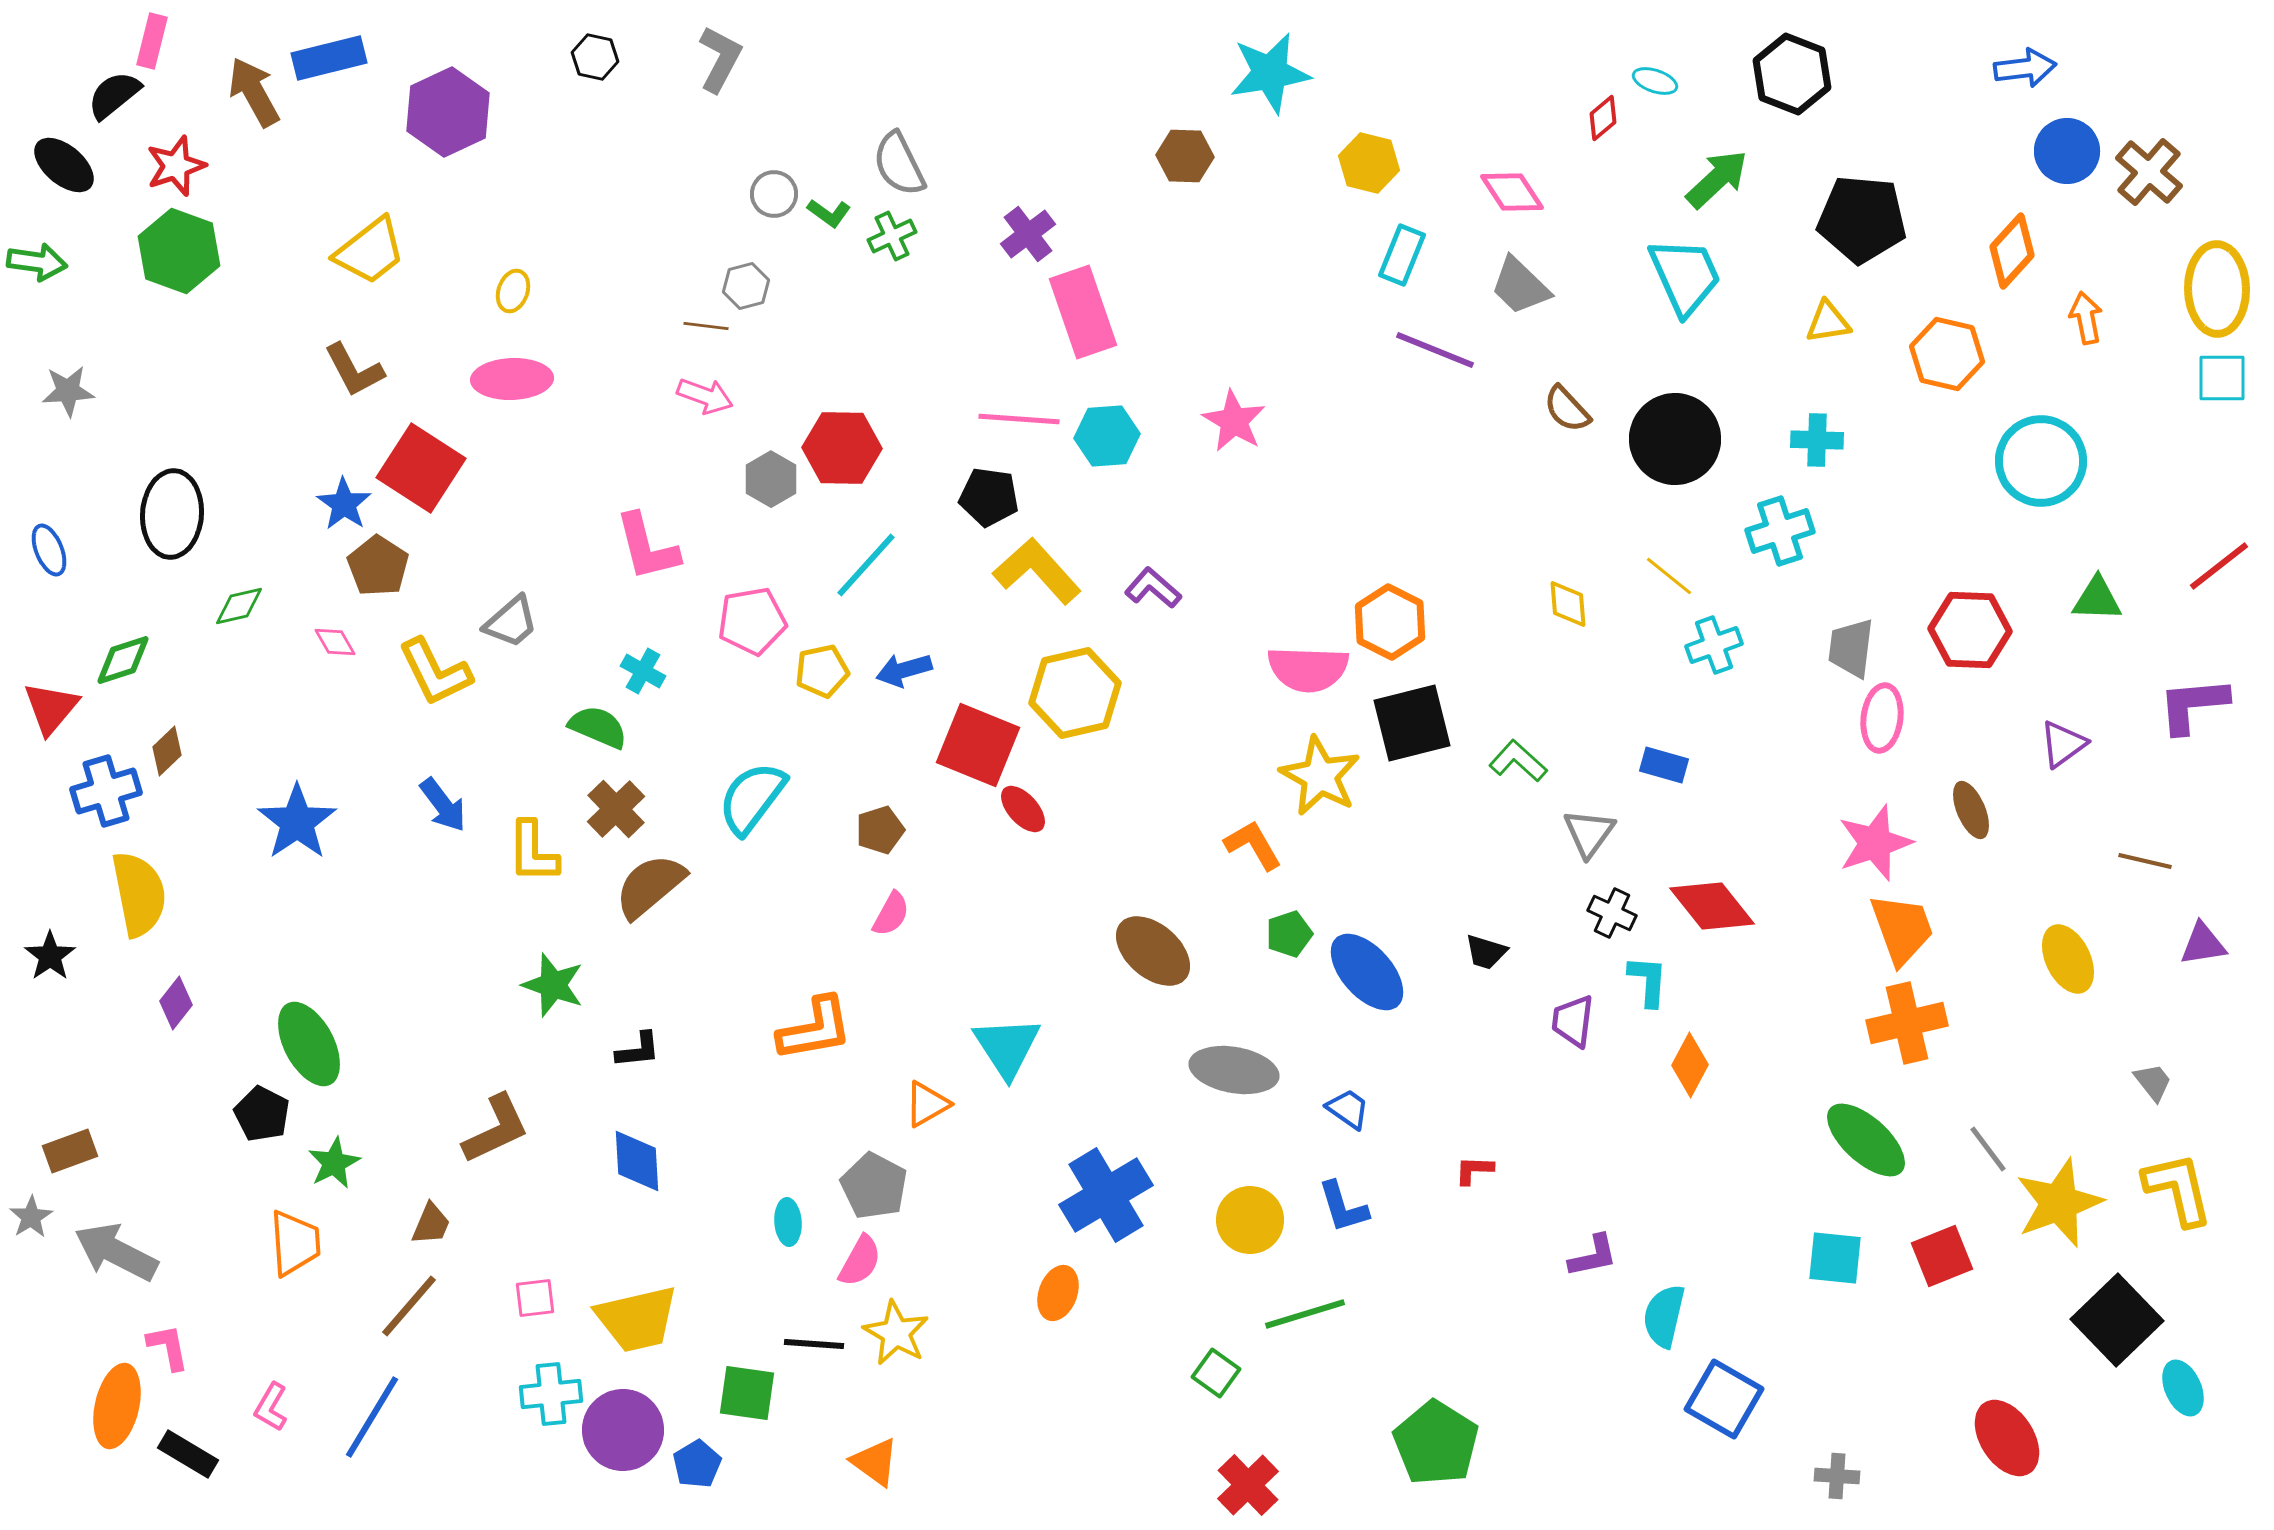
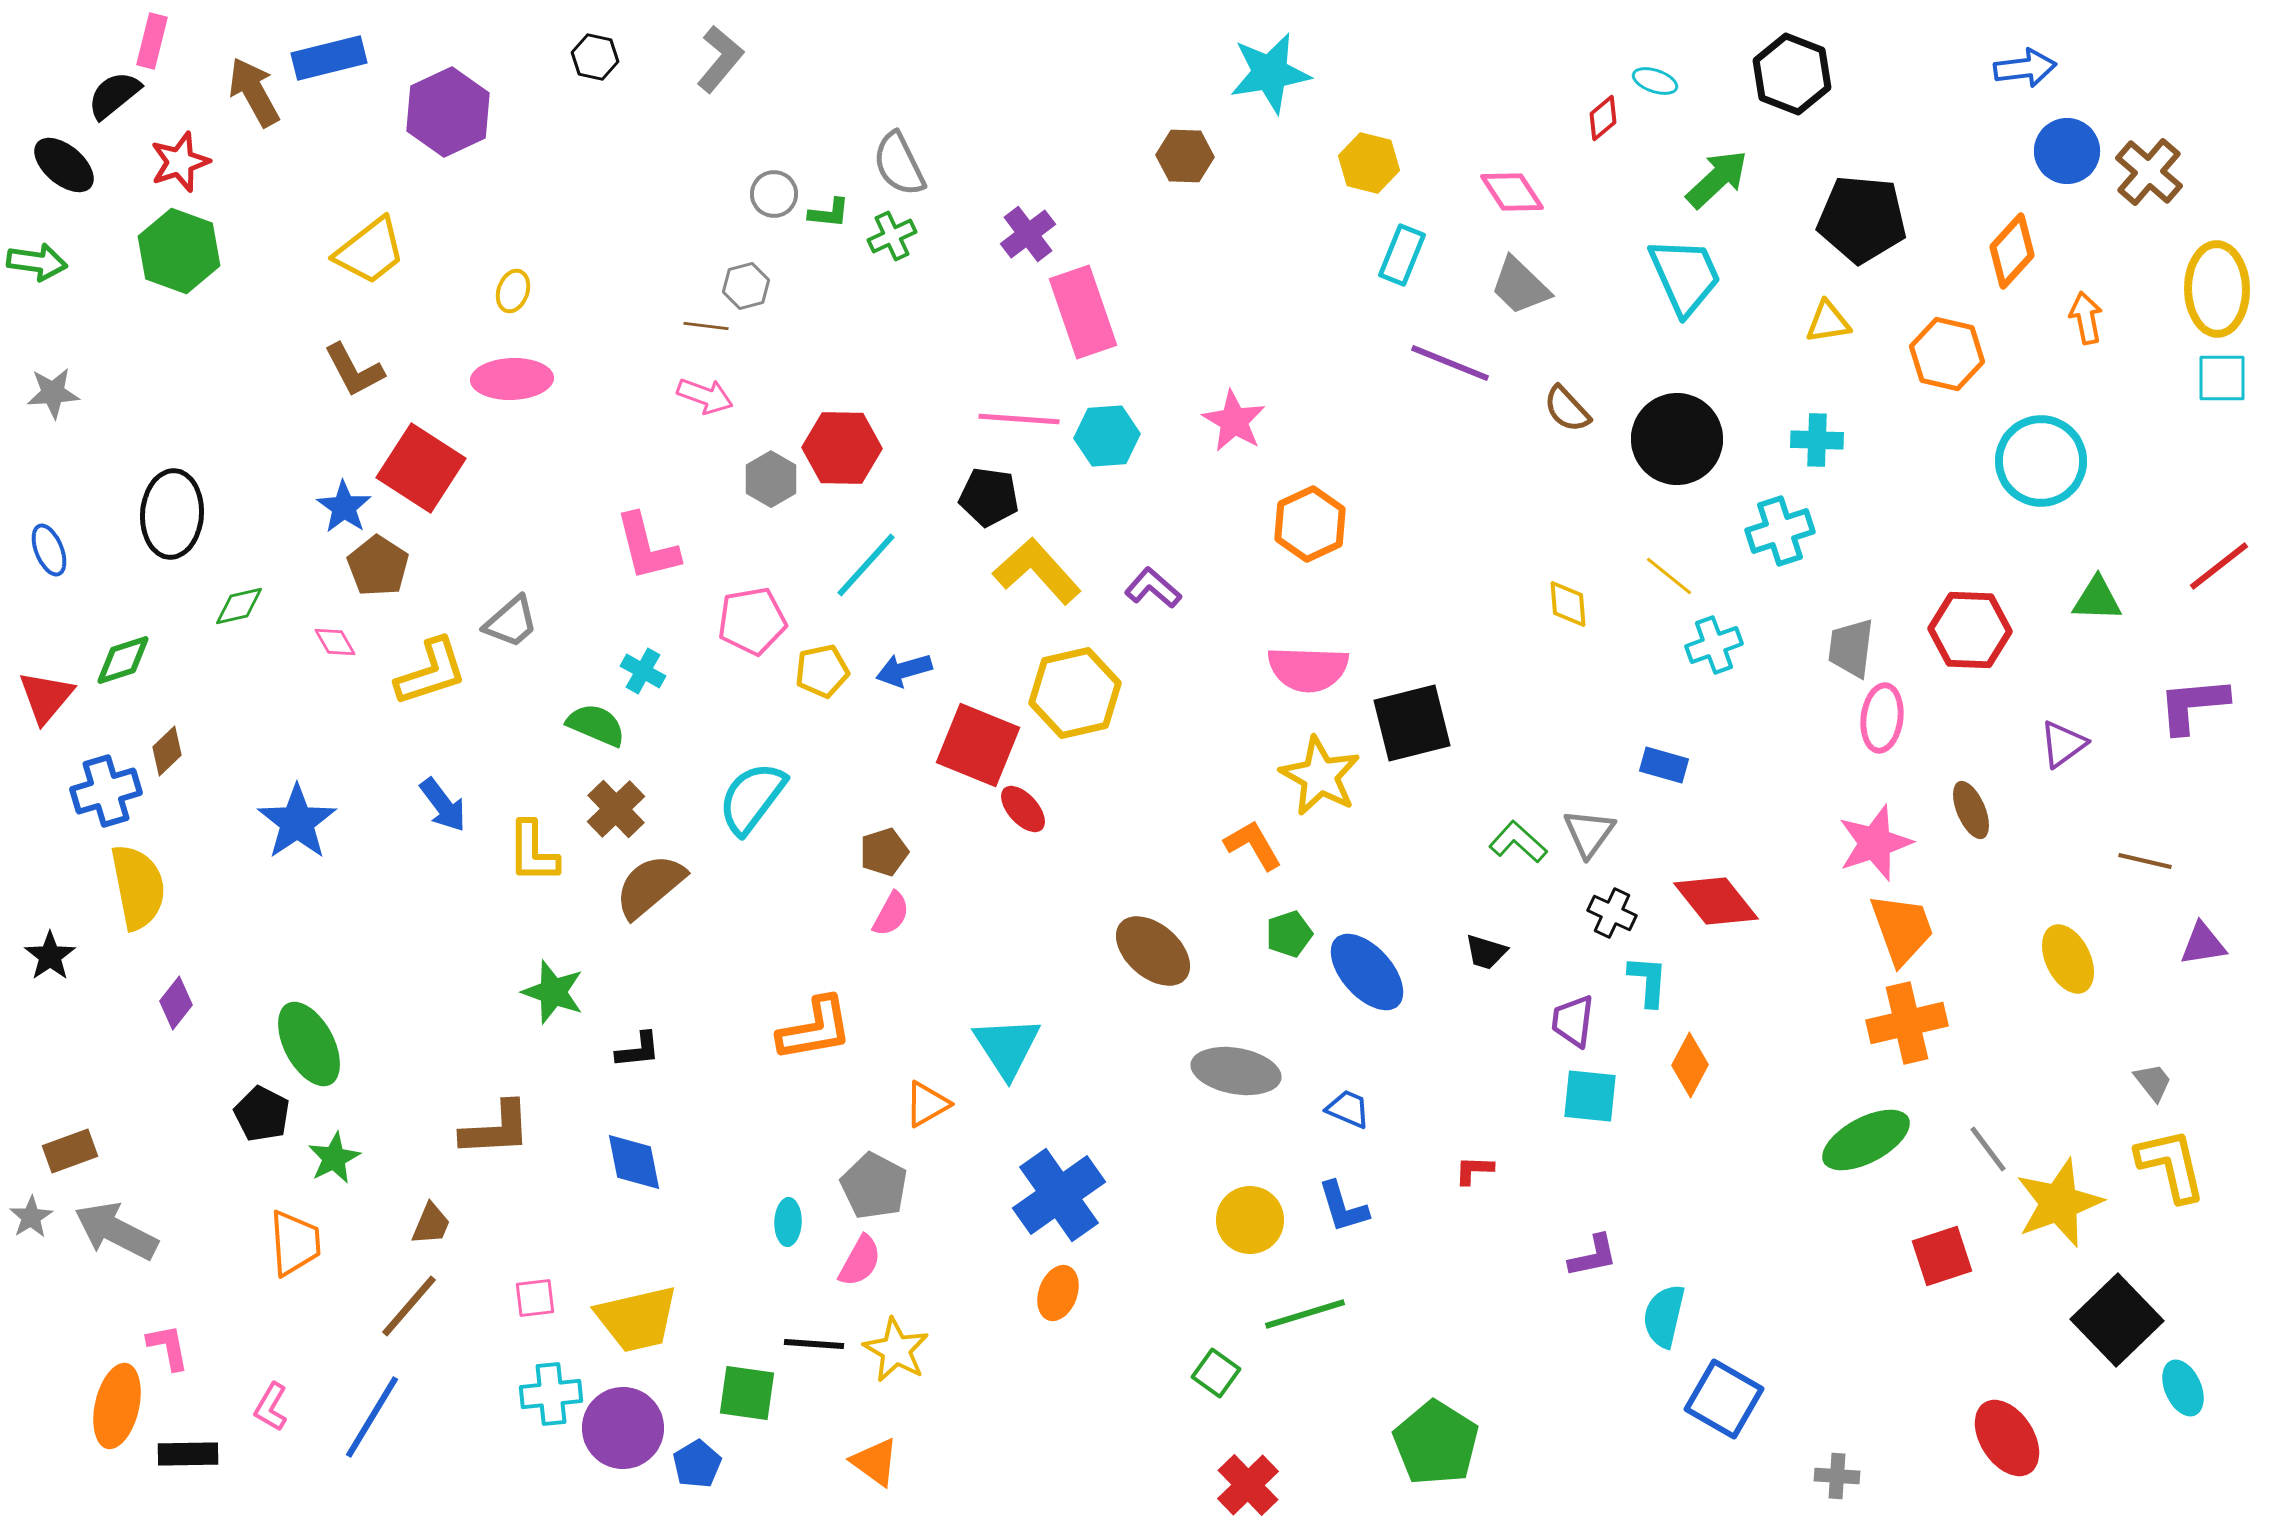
gray L-shape at (720, 59): rotated 12 degrees clockwise
red star at (176, 166): moved 4 px right, 4 px up
green L-shape at (829, 213): rotated 30 degrees counterclockwise
purple line at (1435, 350): moved 15 px right, 13 px down
gray star at (68, 391): moved 15 px left, 2 px down
black circle at (1675, 439): moved 2 px right
blue star at (344, 504): moved 3 px down
orange hexagon at (1390, 622): moved 80 px left, 98 px up; rotated 8 degrees clockwise
yellow L-shape at (435, 672): moved 4 px left; rotated 82 degrees counterclockwise
red triangle at (51, 708): moved 5 px left, 11 px up
green semicircle at (598, 727): moved 2 px left, 2 px up
green L-shape at (1518, 761): moved 81 px down
brown pentagon at (880, 830): moved 4 px right, 22 px down
yellow semicircle at (139, 894): moved 1 px left, 7 px up
red diamond at (1712, 906): moved 4 px right, 5 px up
green star at (553, 985): moved 7 px down
gray ellipse at (1234, 1070): moved 2 px right, 1 px down
blue trapezoid at (1348, 1109): rotated 12 degrees counterclockwise
brown L-shape at (496, 1129): rotated 22 degrees clockwise
green ellipse at (1866, 1140): rotated 70 degrees counterclockwise
blue diamond at (637, 1161): moved 3 px left, 1 px down; rotated 8 degrees counterclockwise
green star at (334, 1163): moved 5 px up
yellow L-shape at (2178, 1189): moved 7 px left, 24 px up
blue cross at (1106, 1195): moved 47 px left; rotated 4 degrees counterclockwise
cyan ellipse at (788, 1222): rotated 6 degrees clockwise
gray arrow at (116, 1252): moved 21 px up
red square at (1942, 1256): rotated 4 degrees clockwise
cyan square at (1835, 1258): moved 245 px left, 162 px up
yellow star at (896, 1333): moved 17 px down
purple circle at (623, 1430): moved 2 px up
black rectangle at (188, 1454): rotated 32 degrees counterclockwise
